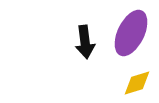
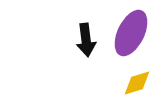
black arrow: moved 1 px right, 2 px up
